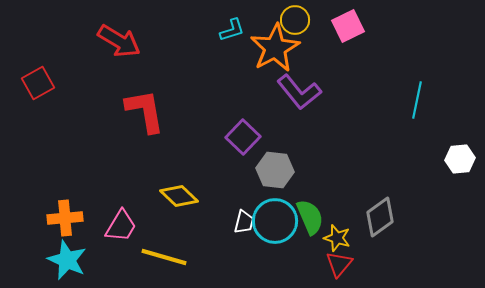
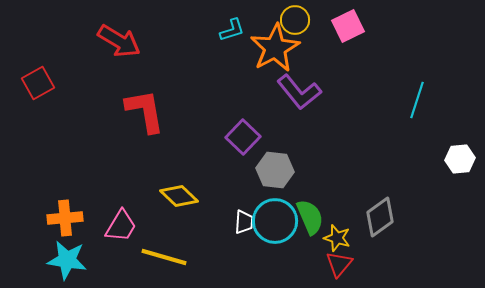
cyan line: rotated 6 degrees clockwise
white trapezoid: rotated 10 degrees counterclockwise
cyan star: rotated 15 degrees counterclockwise
